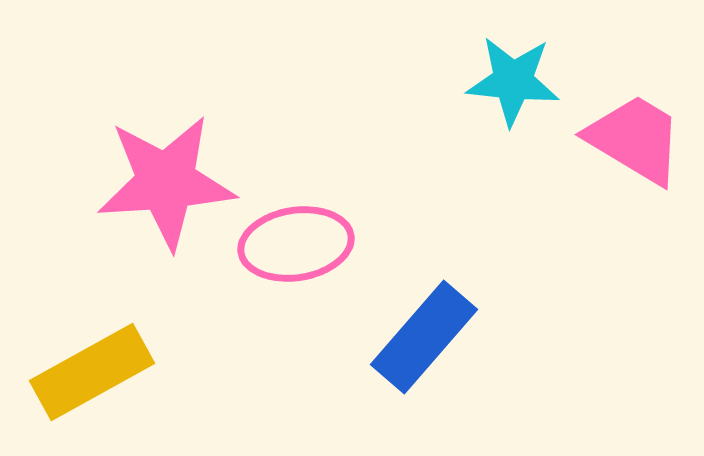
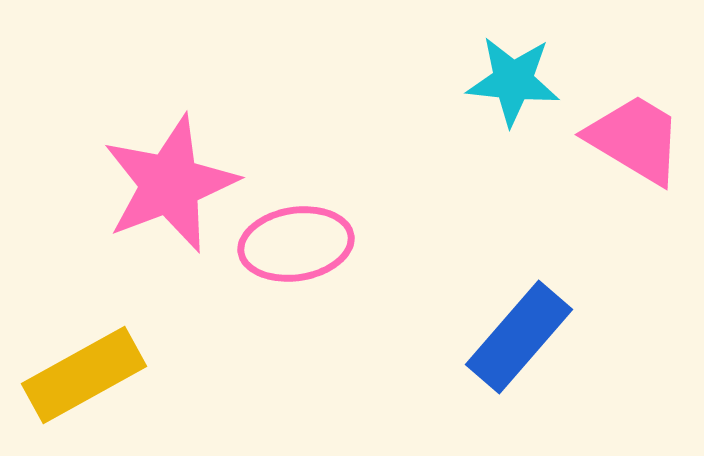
pink star: moved 4 px right, 2 px down; rotated 17 degrees counterclockwise
blue rectangle: moved 95 px right
yellow rectangle: moved 8 px left, 3 px down
